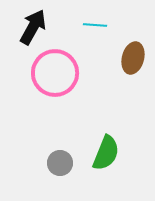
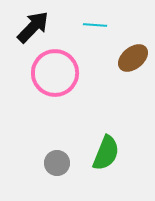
black arrow: rotated 15 degrees clockwise
brown ellipse: rotated 36 degrees clockwise
gray circle: moved 3 px left
